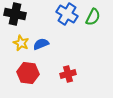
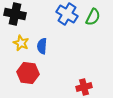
blue semicircle: moved 1 px right, 2 px down; rotated 63 degrees counterclockwise
red cross: moved 16 px right, 13 px down
